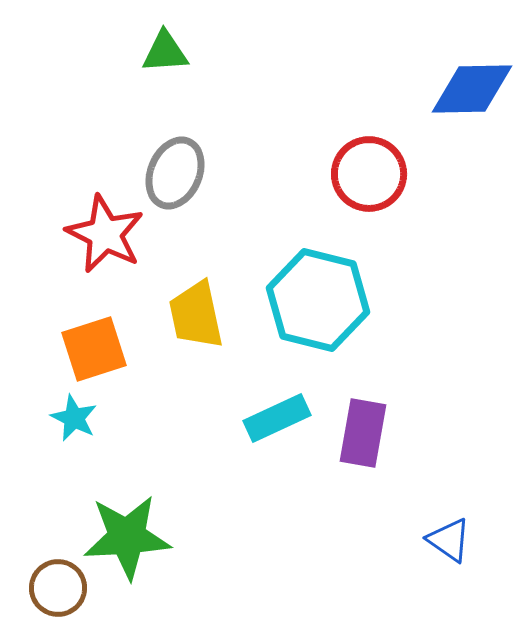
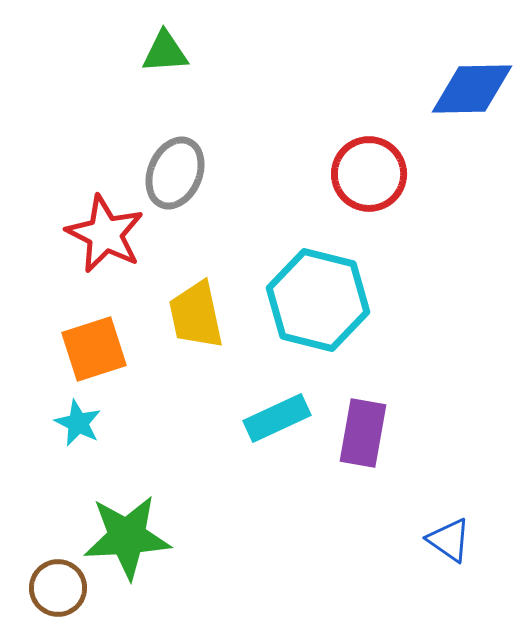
cyan star: moved 4 px right, 5 px down
